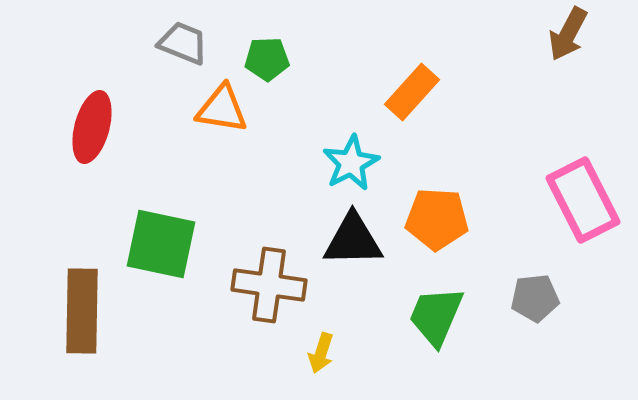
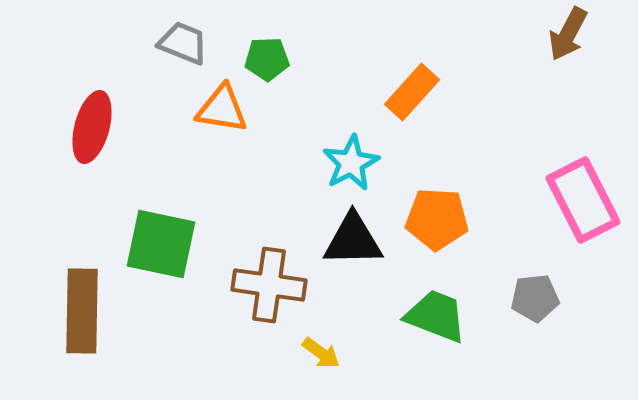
green trapezoid: rotated 88 degrees clockwise
yellow arrow: rotated 72 degrees counterclockwise
